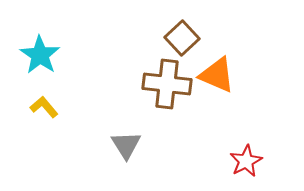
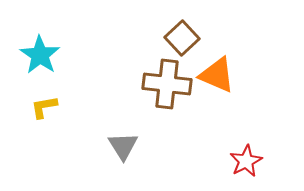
yellow L-shape: rotated 60 degrees counterclockwise
gray triangle: moved 3 px left, 1 px down
